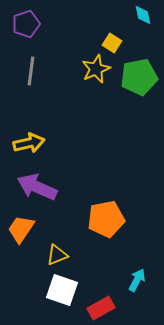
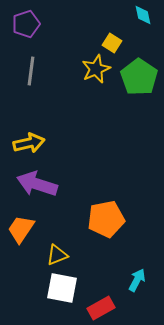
green pentagon: rotated 27 degrees counterclockwise
purple arrow: moved 3 px up; rotated 6 degrees counterclockwise
white square: moved 2 px up; rotated 8 degrees counterclockwise
